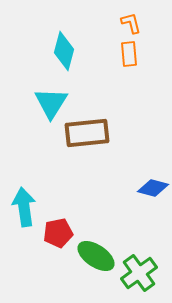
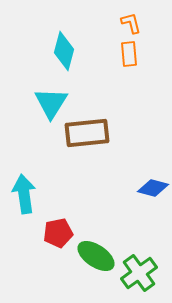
cyan arrow: moved 13 px up
